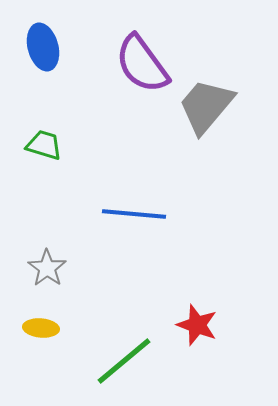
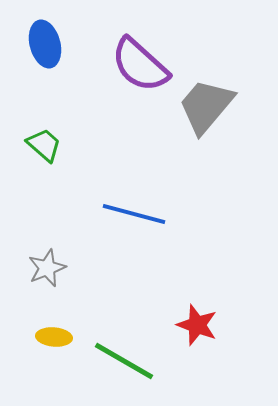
blue ellipse: moved 2 px right, 3 px up
purple semicircle: moved 2 px left, 1 px down; rotated 12 degrees counterclockwise
green trapezoid: rotated 24 degrees clockwise
blue line: rotated 10 degrees clockwise
gray star: rotated 15 degrees clockwise
yellow ellipse: moved 13 px right, 9 px down
green line: rotated 70 degrees clockwise
